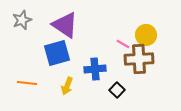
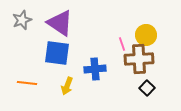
purple triangle: moved 5 px left, 2 px up
pink line: moved 1 px left; rotated 40 degrees clockwise
blue square: rotated 24 degrees clockwise
black square: moved 30 px right, 2 px up
